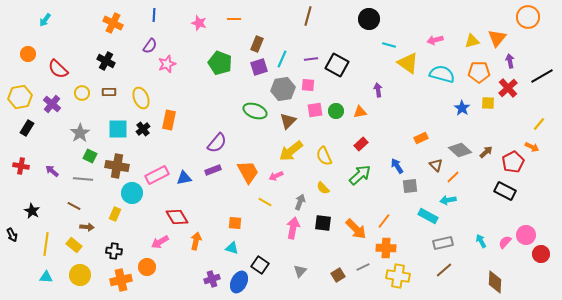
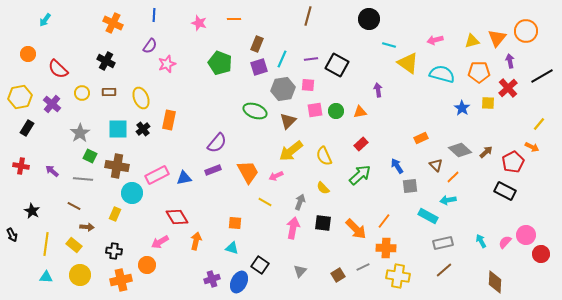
orange circle at (528, 17): moved 2 px left, 14 px down
orange circle at (147, 267): moved 2 px up
